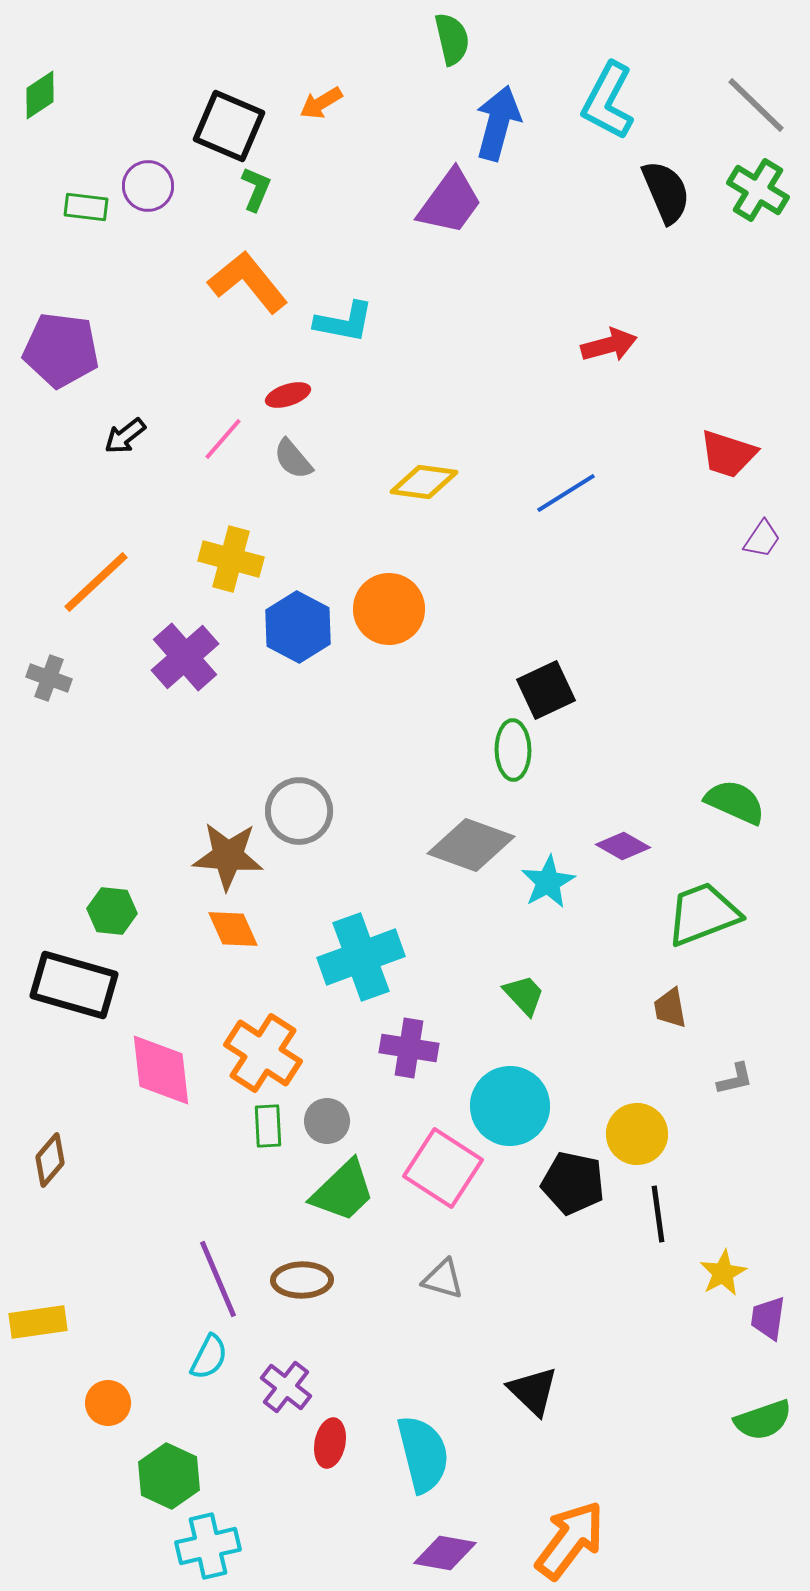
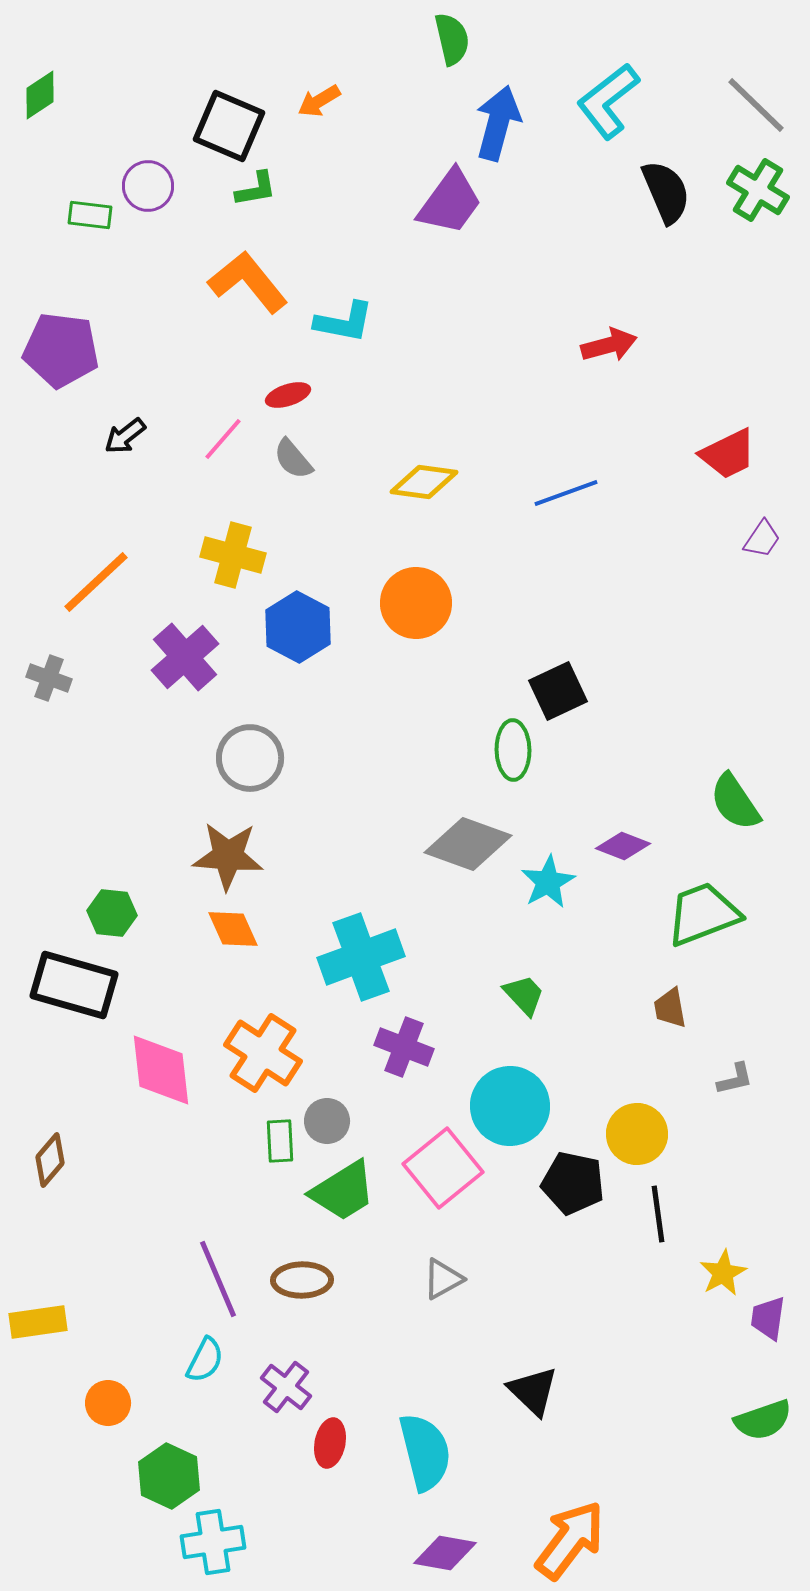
cyan L-shape at (608, 101): rotated 24 degrees clockwise
orange arrow at (321, 103): moved 2 px left, 2 px up
green L-shape at (256, 189): rotated 57 degrees clockwise
green rectangle at (86, 207): moved 4 px right, 8 px down
red trapezoid at (728, 454): rotated 44 degrees counterclockwise
blue line at (566, 493): rotated 12 degrees clockwise
yellow cross at (231, 559): moved 2 px right, 4 px up
orange circle at (389, 609): moved 27 px right, 6 px up
black square at (546, 690): moved 12 px right, 1 px down
green semicircle at (735, 802): rotated 148 degrees counterclockwise
gray circle at (299, 811): moved 49 px left, 53 px up
gray diamond at (471, 845): moved 3 px left, 1 px up
purple diamond at (623, 846): rotated 8 degrees counterclockwise
green hexagon at (112, 911): moved 2 px down
purple cross at (409, 1048): moved 5 px left, 1 px up; rotated 12 degrees clockwise
green rectangle at (268, 1126): moved 12 px right, 15 px down
pink square at (443, 1168): rotated 18 degrees clockwise
green trapezoid at (343, 1191): rotated 12 degrees clockwise
gray triangle at (443, 1279): rotated 45 degrees counterclockwise
cyan semicircle at (209, 1357): moved 4 px left, 3 px down
cyan semicircle at (423, 1454): moved 2 px right, 2 px up
cyan cross at (208, 1546): moved 5 px right, 4 px up; rotated 4 degrees clockwise
